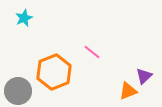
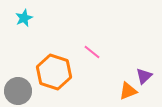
orange hexagon: rotated 20 degrees counterclockwise
